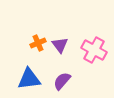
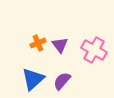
blue triangle: moved 4 px right; rotated 35 degrees counterclockwise
